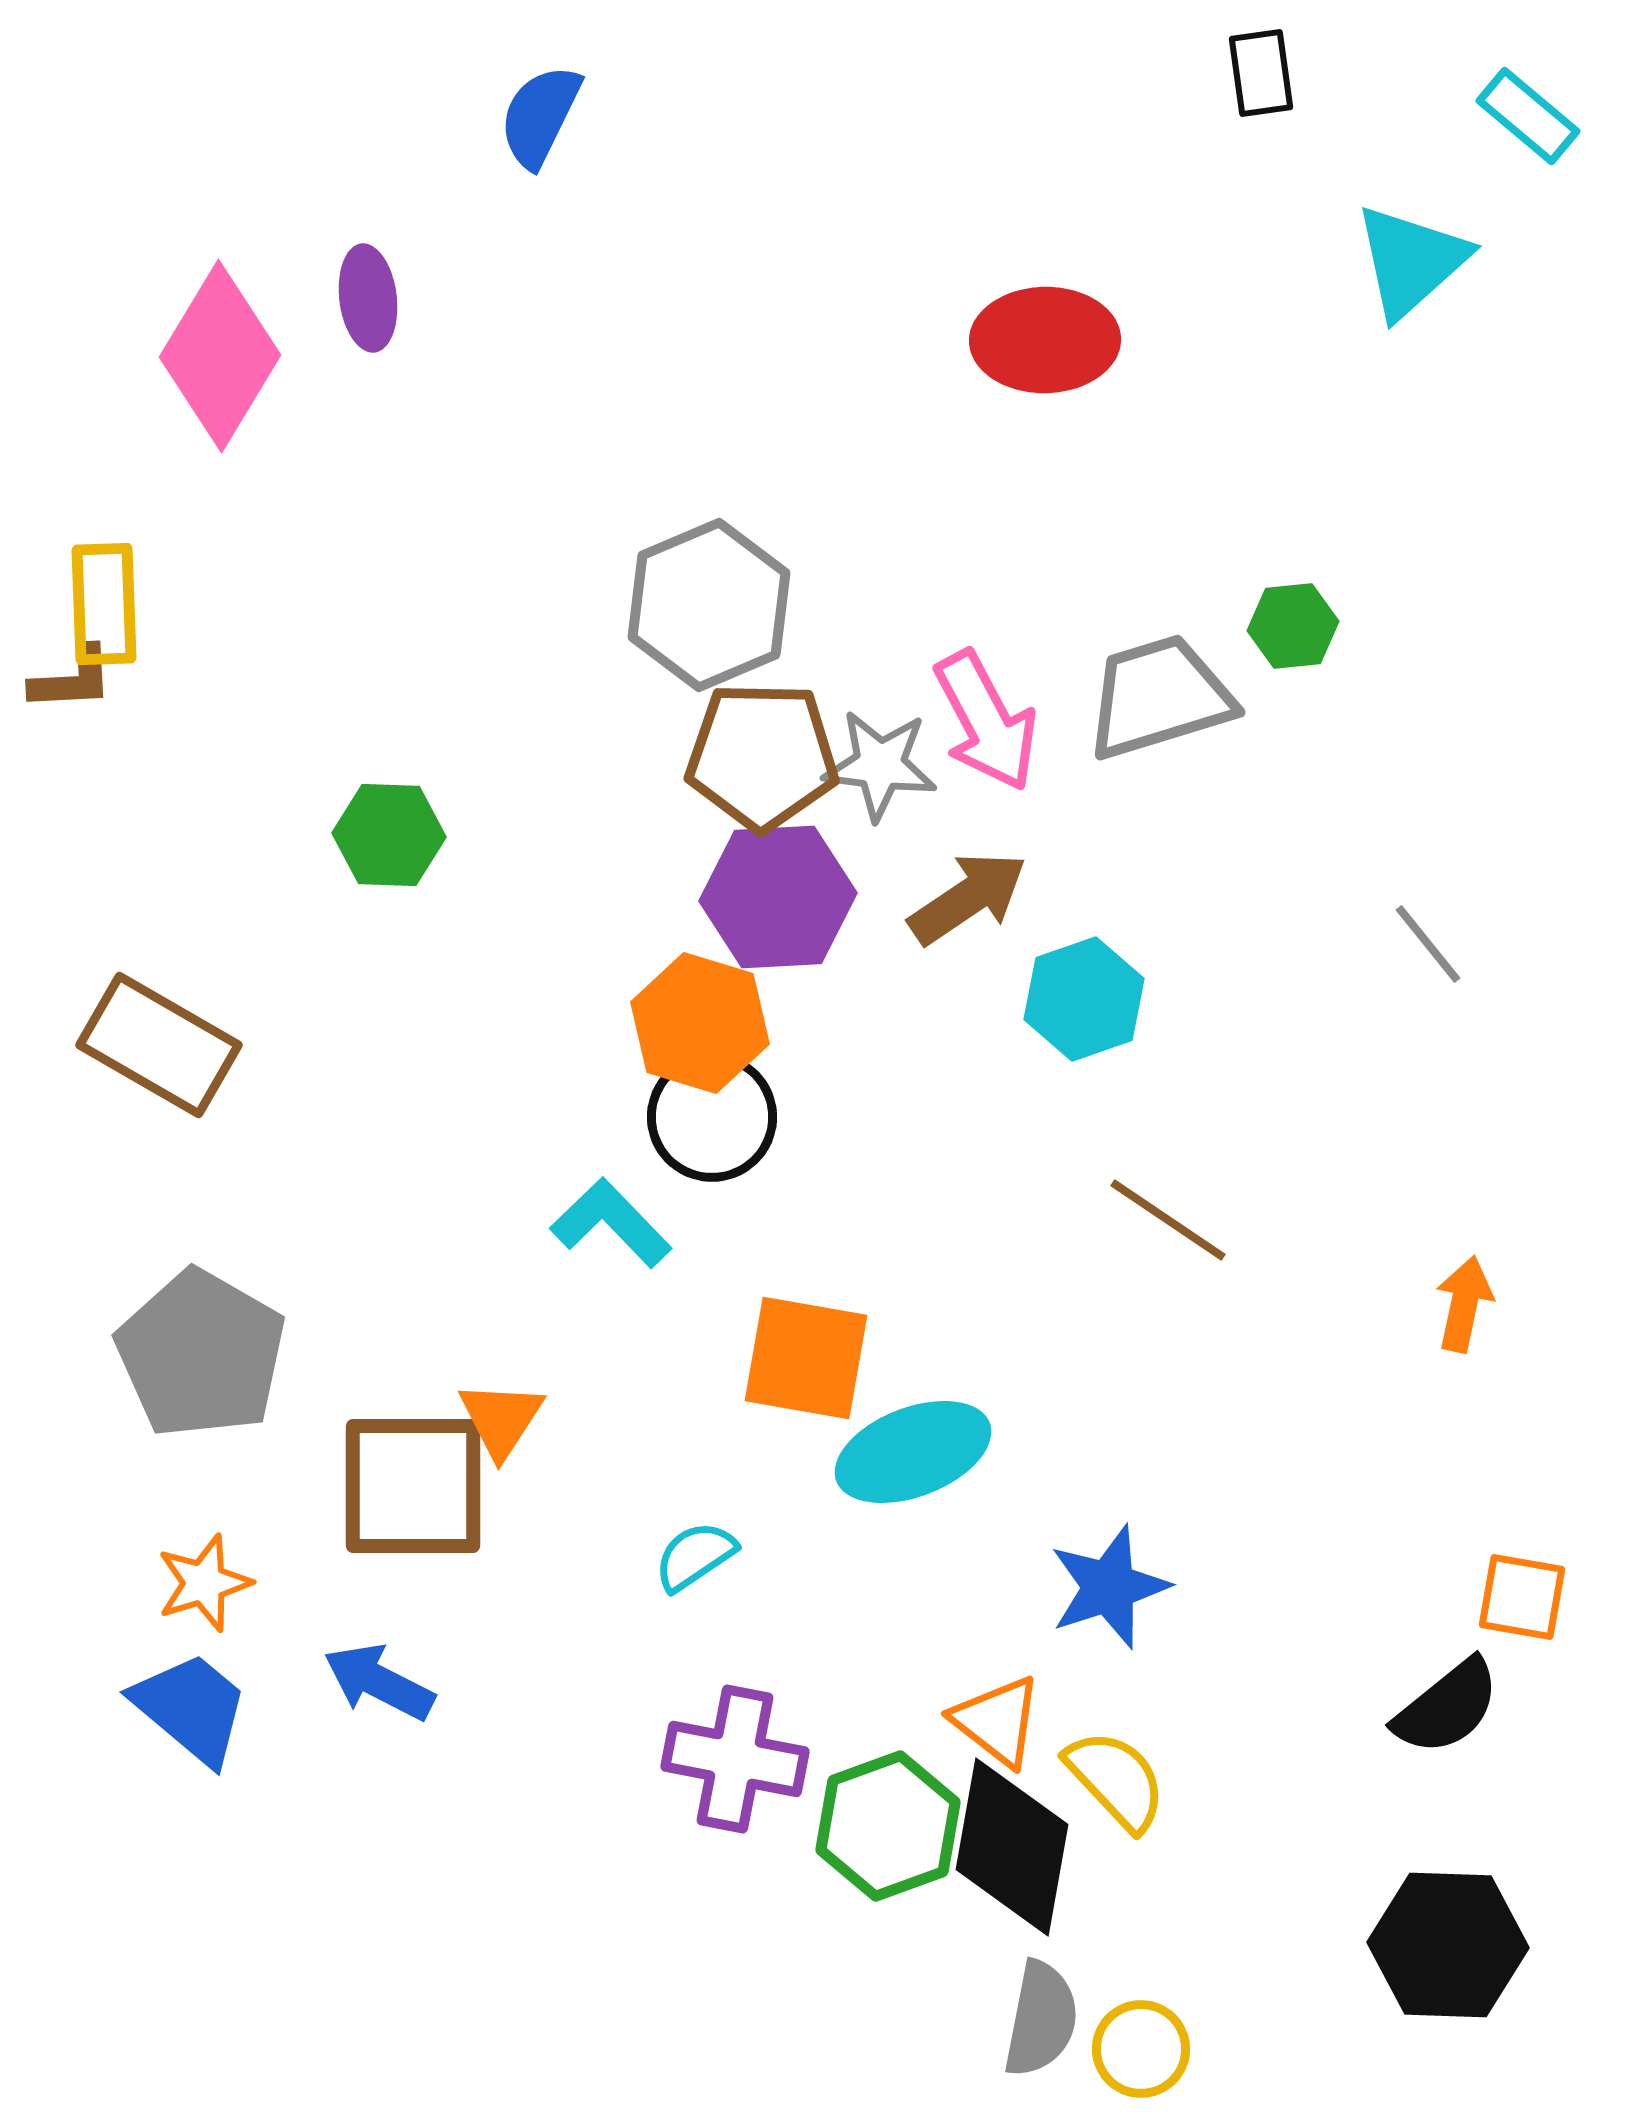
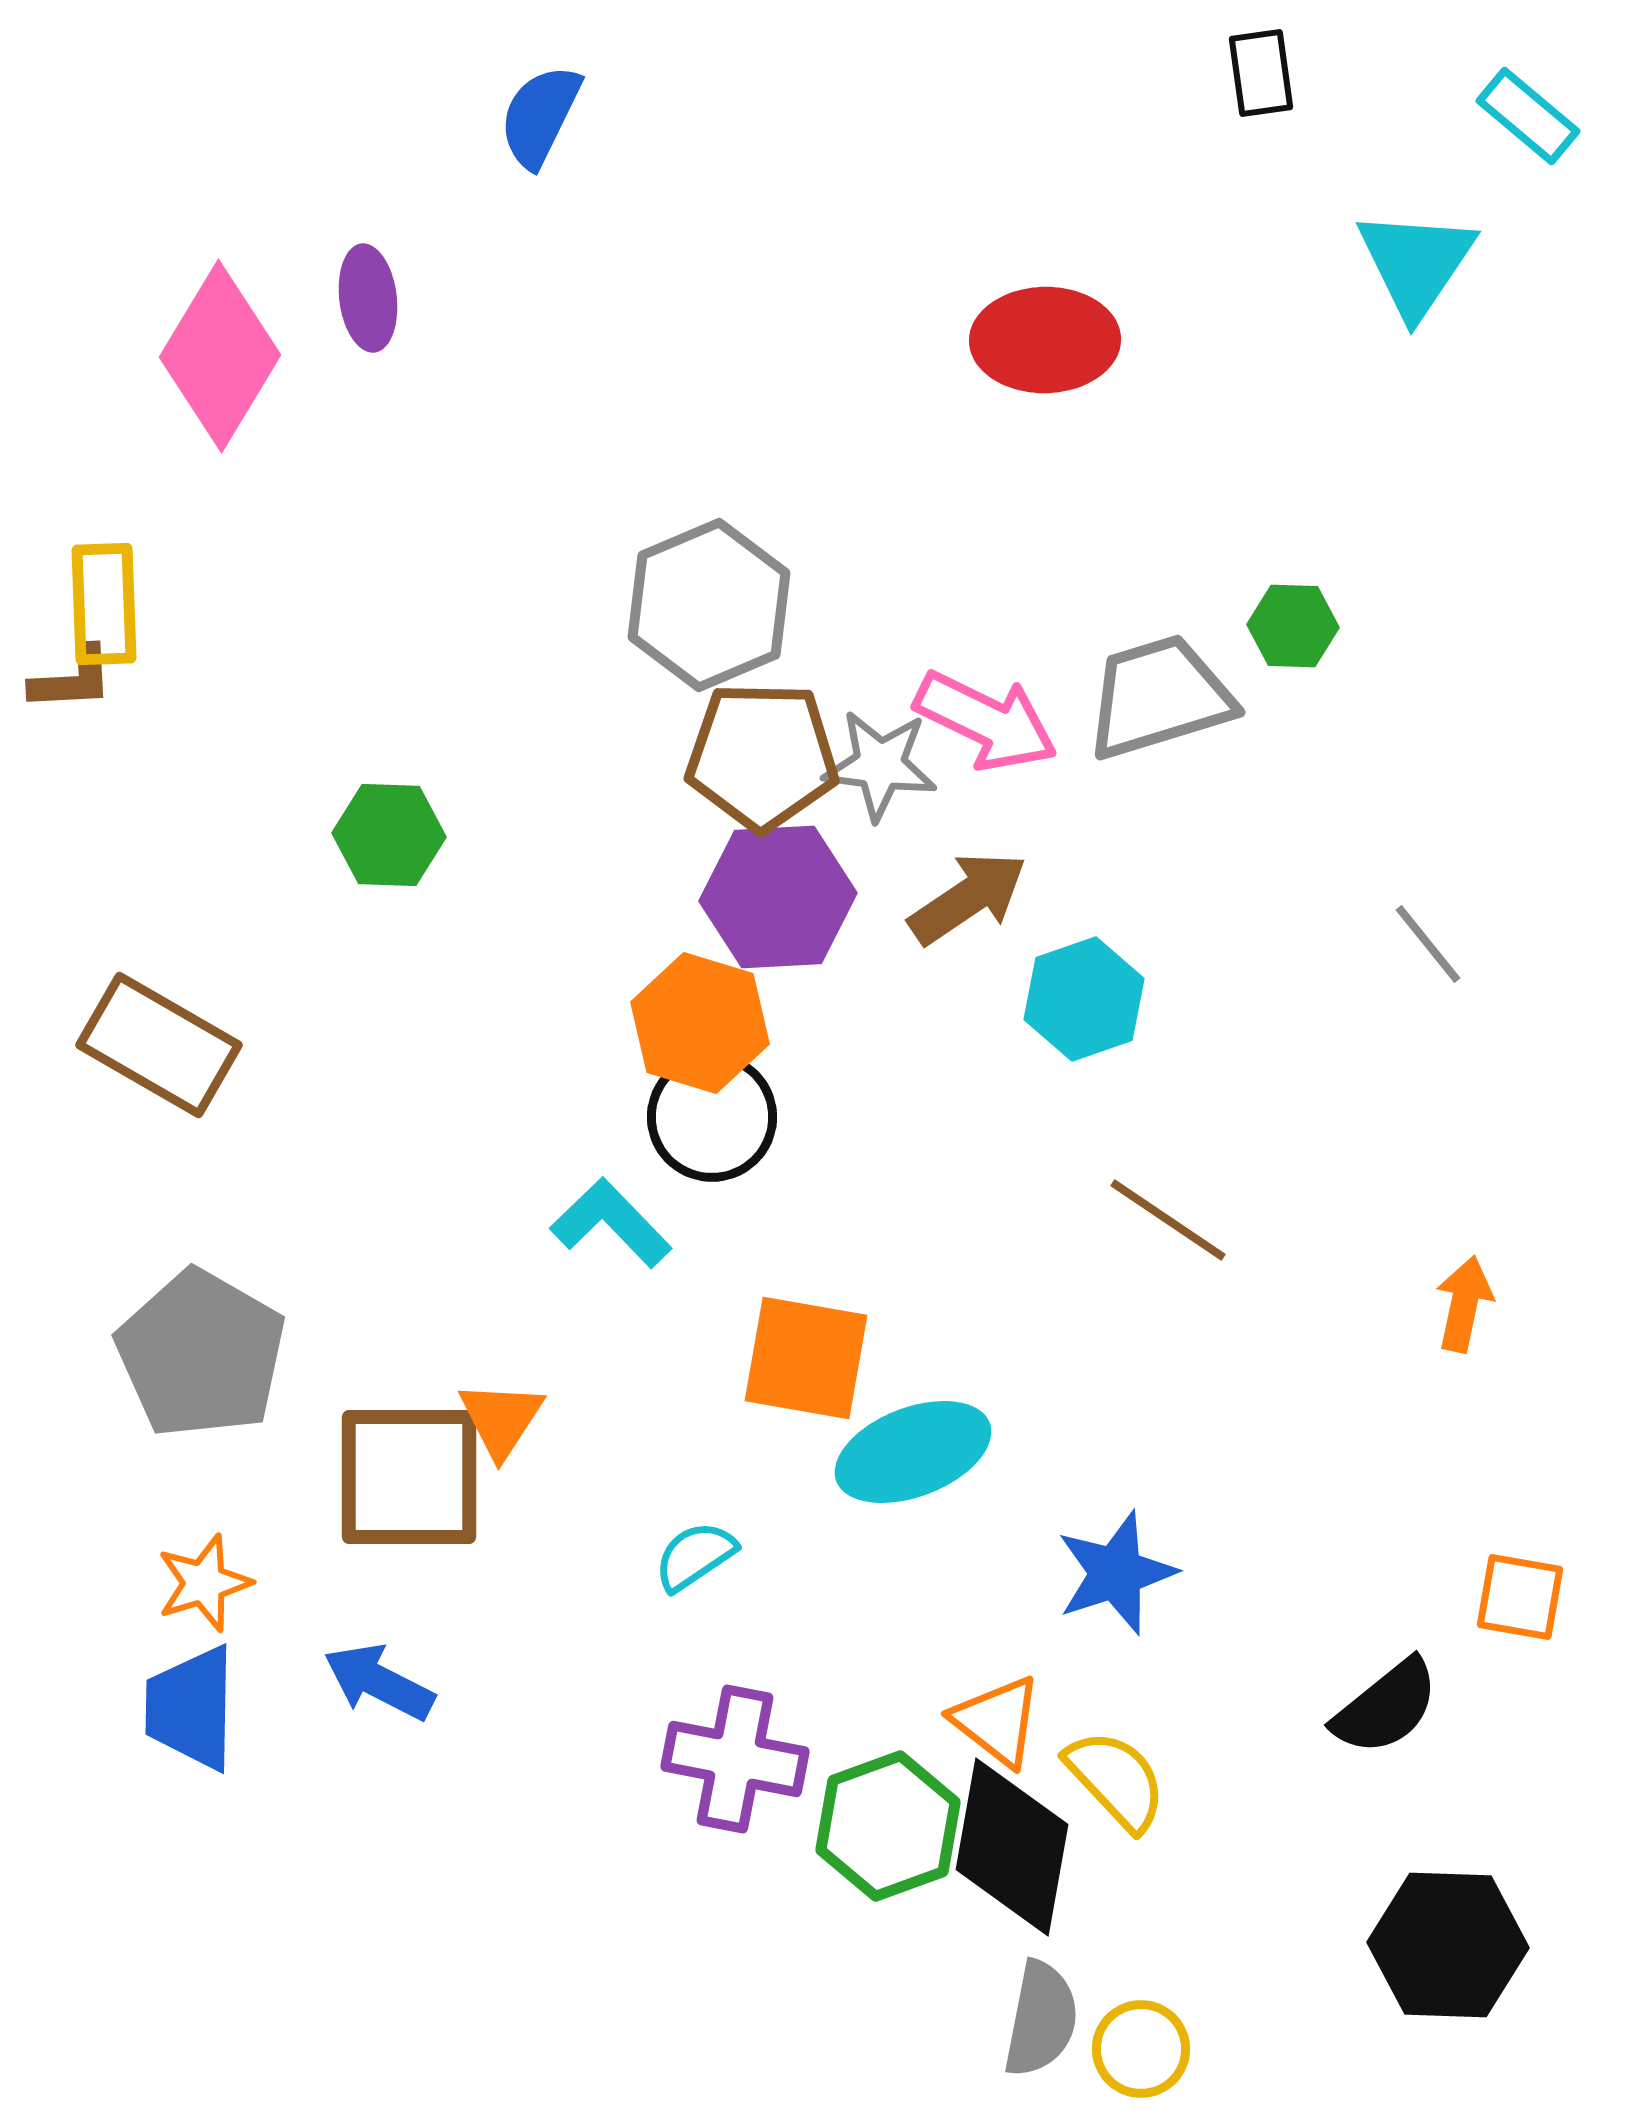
cyan triangle at (1411, 261): moved 5 px right, 2 px down; rotated 14 degrees counterclockwise
green hexagon at (1293, 626): rotated 8 degrees clockwise
pink arrow at (986, 721): rotated 36 degrees counterclockwise
brown square at (413, 1486): moved 4 px left, 9 px up
blue star at (1109, 1587): moved 7 px right, 14 px up
orange square at (1522, 1597): moved 2 px left
black semicircle at (1447, 1707): moved 61 px left
blue trapezoid at (191, 1708): rotated 129 degrees counterclockwise
